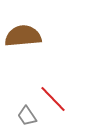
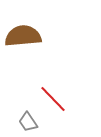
gray trapezoid: moved 1 px right, 6 px down
